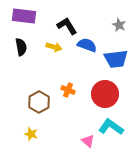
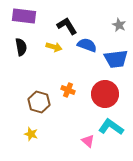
brown hexagon: rotated 15 degrees counterclockwise
